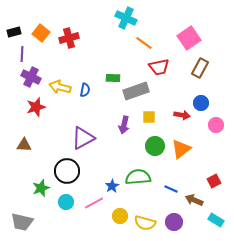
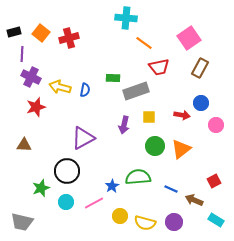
cyan cross: rotated 20 degrees counterclockwise
